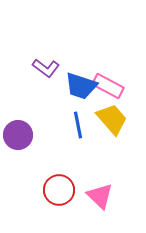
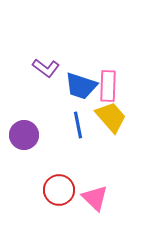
pink rectangle: rotated 64 degrees clockwise
yellow trapezoid: moved 1 px left, 2 px up
purple circle: moved 6 px right
pink triangle: moved 5 px left, 2 px down
